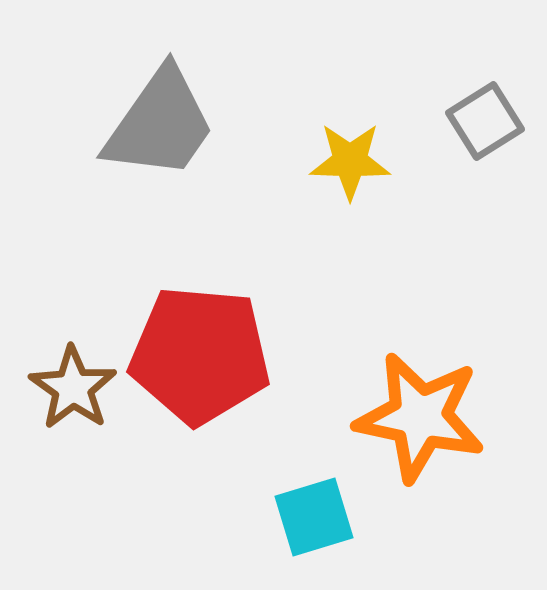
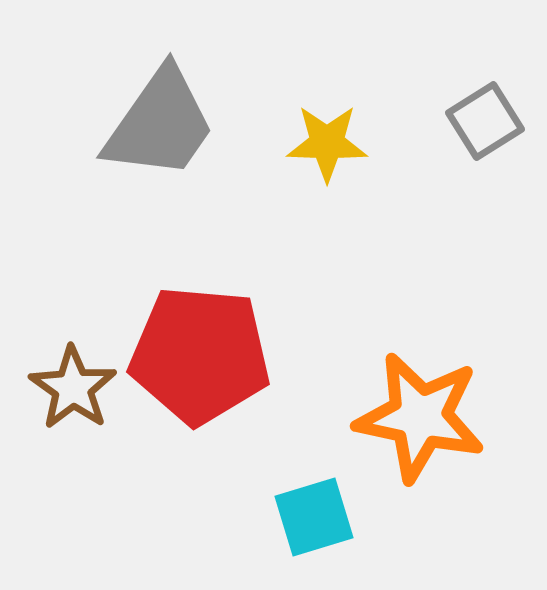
yellow star: moved 23 px left, 18 px up
